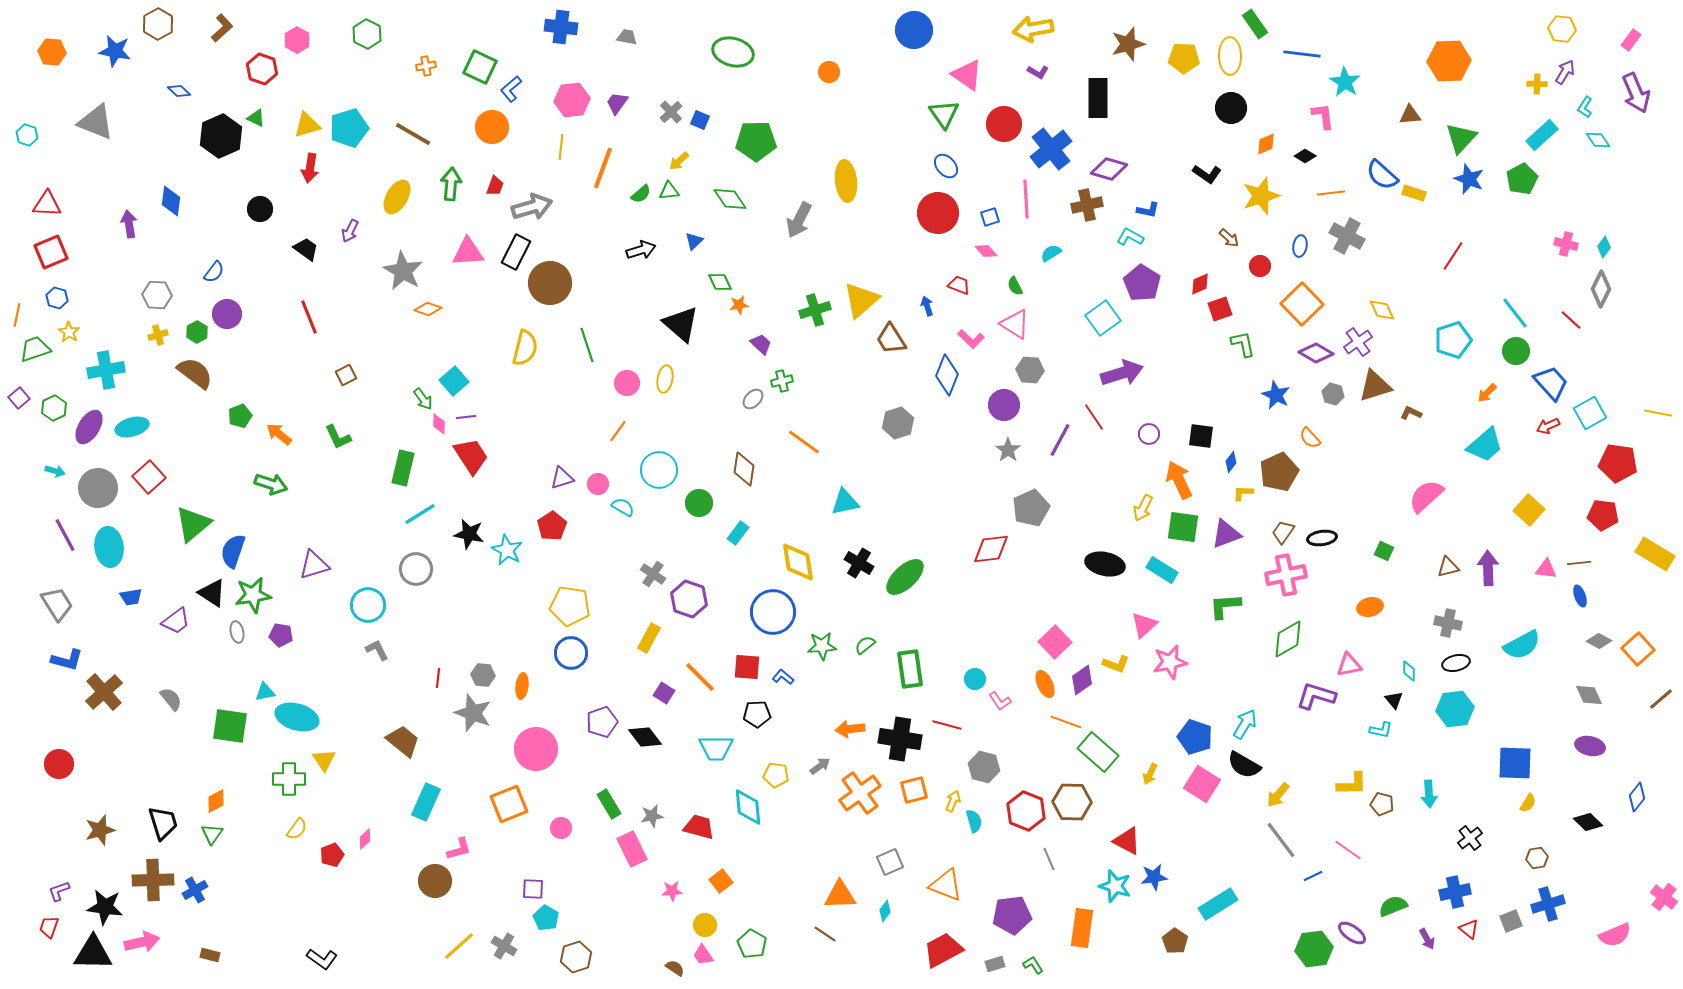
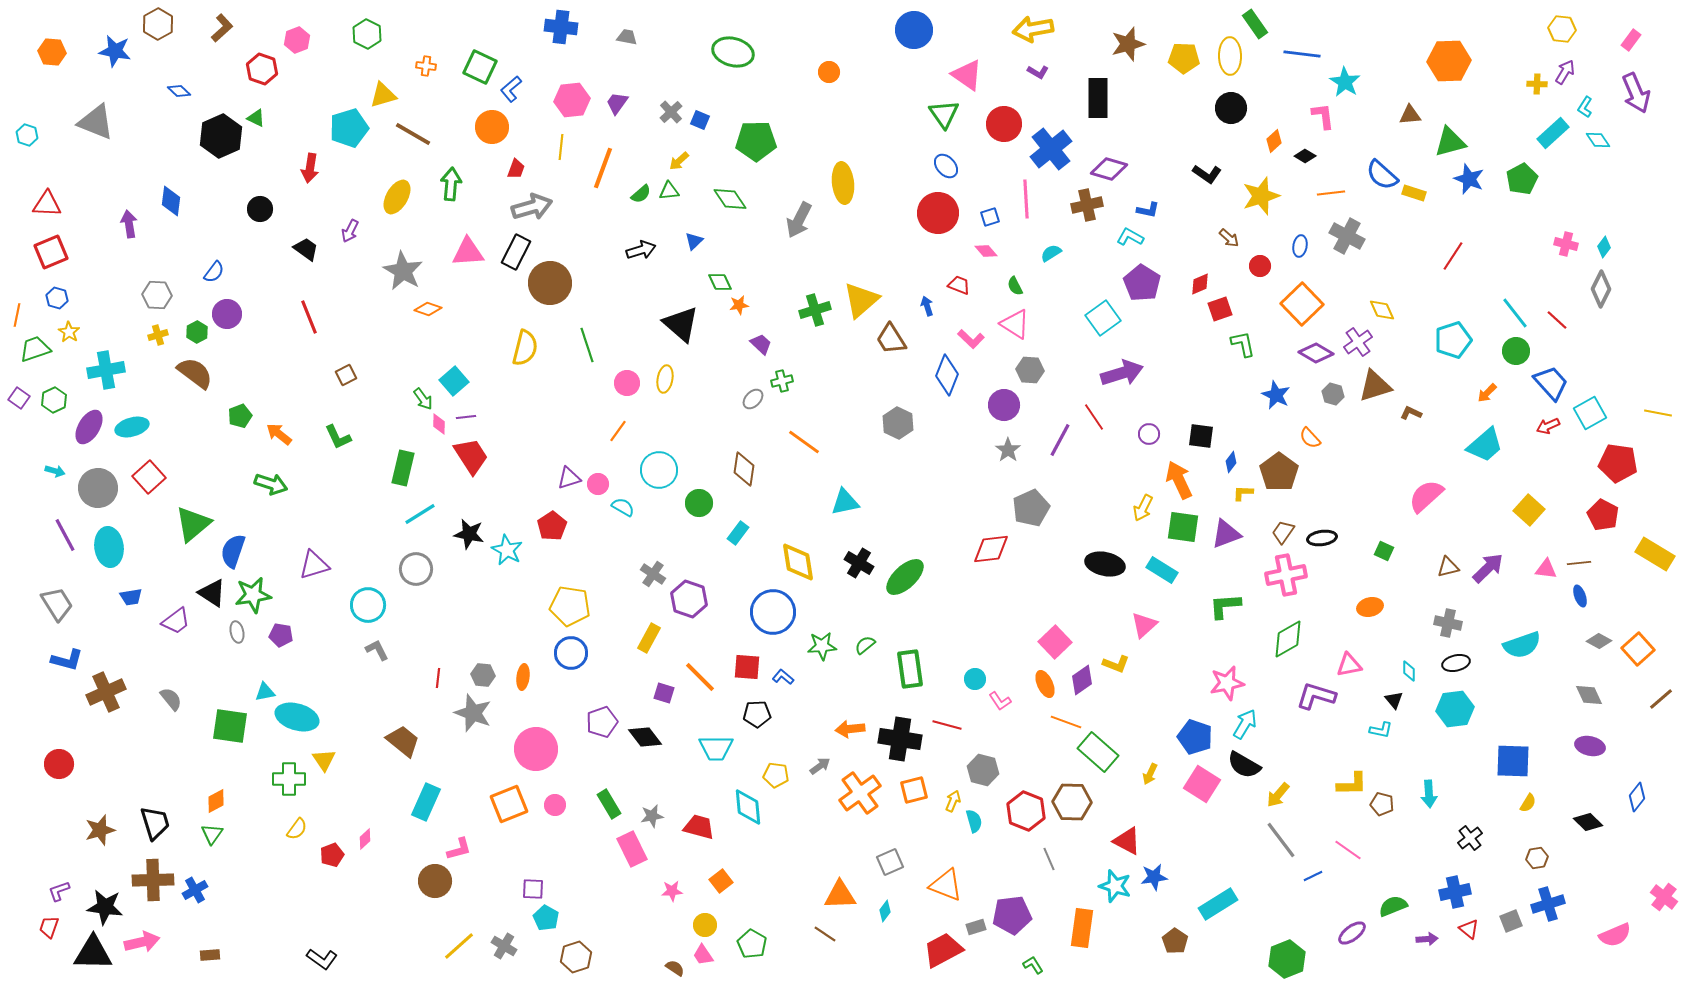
pink hexagon at (297, 40): rotated 10 degrees clockwise
orange cross at (426, 66): rotated 18 degrees clockwise
yellow triangle at (307, 125): moved 76 px right, 30 px up
cyan rectangle at (1542, 135): moved 11 px right, 2 px up
green triangle at (1461, 138): moved 11 px left, 4 px down; rotated 32 degrees clockwise
orange diamond at (1266, 144): moved 8 px right, 3 px up; rotated 20 degrees counterclockwise
yellow ellipse at (846, 181): moved 3 px left, 2 px down
red trapezoid at (495, 186): moved 21 px right, 17 px up
red line at (1571, 320): moved 14 px left
purple square at (19, 398): rotated 15 degrees counterclockwise
green hexagon at (54, 408): moved 8 px up
gray hexagon at (898, 423): rotated 16 degrees counterclockwise
brown pentagon at (1279, 472): rotated 12 degrees counterclockwise
purple triangle at (562, 478): moved 7 px right
red pentagon at (1603, 515): rotated 20 degrees clockwise
purple arrow at (1488, 568): rotated 48 degrees clockwise
cyan semicircle at (1522, 645): rotated 9 degrees clockwise
pink star at (1170, 662): moved 57 px right, 21 px down
orange ellipse at (522, 686): moved 1 px right, 9 px up
brown cross at (104, 692): moved 2 px right; rotated 18 degrees clockwise
purple square at (664, 693): rotated 15 degrees counterclockwise
blue square at (1515, 763): moved 2 px left, 2 px up
gray hexagon at (984, 767): moved 1 px left, 3 px down
black trapezoid at (163, 823): moved 8 px left
pink circle at (561, 828): moved 6 px left, 23 px up
purple ellipse at (1352, 933): rotated 72 degrees counterclockwise
purple arrow at (1427, 939): rotated 65 degrees counterclockwise
green hexagon at (1314, 949): moved 27 px left, 10 px down; rotated 15 degrees counterclockwise
brown rectangle at (210, 955): rotated 18 degrees counterclockwise
gray rectangle at (995, 964): moved 19 px left, 37 px up
